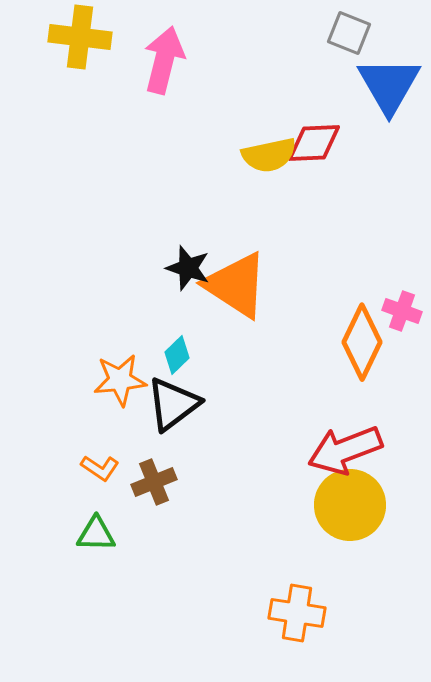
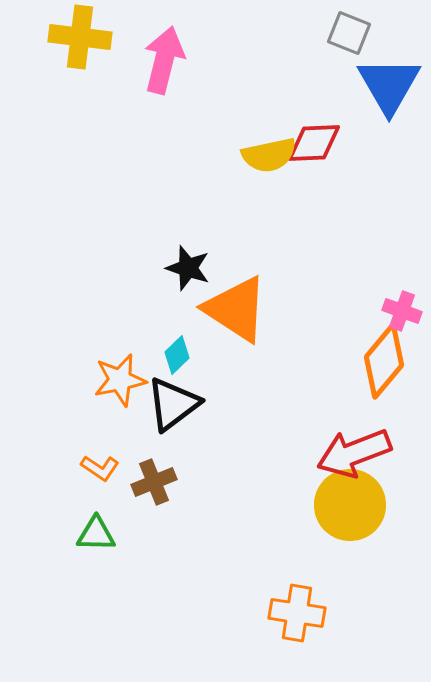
orange triangle: moved 24 px down
orange diamond: moved 22 px right, 19 px down; rotated 14 degrees clockwise
orange star: rotated 6 degrees counterclockwise
red arrow: moved 9 px right, 3 px down
